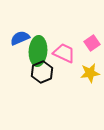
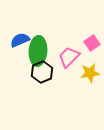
blue semicircle: moved 2 px down
pink trapezoid: moved 5 px right, 4 px down; rotated 70 degrees counterclockwise
